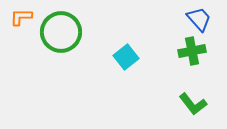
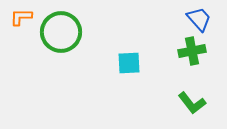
cyan square: moved 3 px right, 6 px down; rotated 35 degrees clockwise
green L-shape: moved 1 px left, 1 px up
